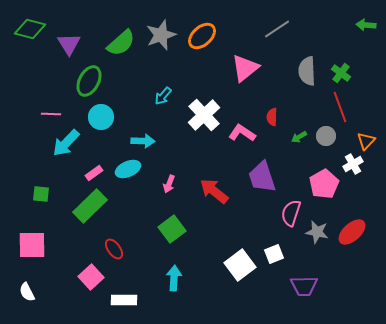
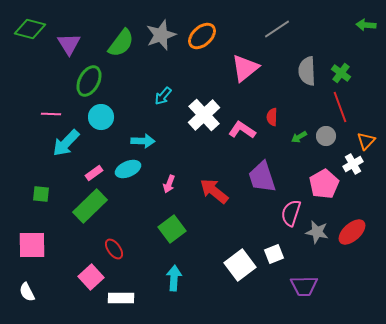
green semicircle at (121, 43): rotated 12 degrees counterclockwise
pink L-shape at (242, 133): moved 3 px up
white rectangle at (124, 300): moved 3 px left, 2 px up
